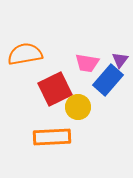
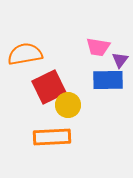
pink trapezoid: moved 11 px right, 16 px up
blue rectangle: rotated 48 degrees clockwise
red square: moved 6 px left, 2 px up
yellow circle: moved 10 px left, 2 px up
